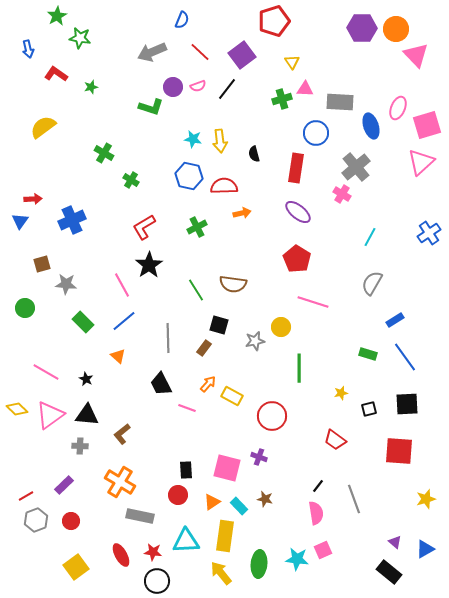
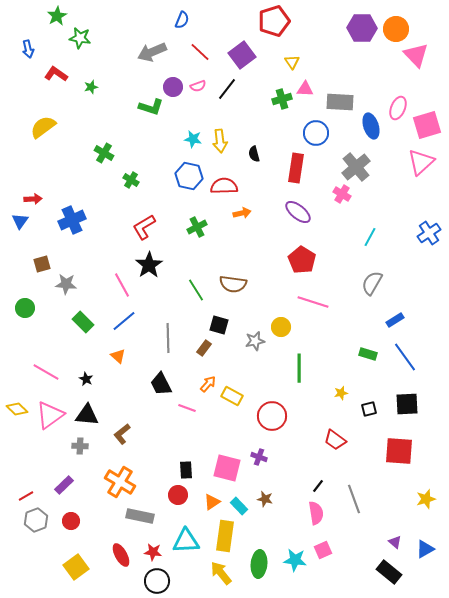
red pentagon at (297, 259): moved 5 px right, 1 px down
cyan star at (297, 559): moved 2 px left, 1 px down
